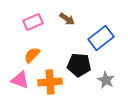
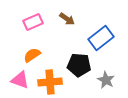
orange semicircle: rotated 12 degrees clockwise
